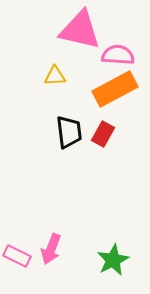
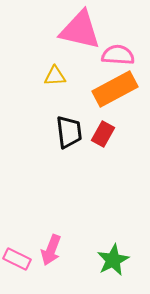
pink arrow: moved 1 px down
pink rectangle: moved 3 px down
